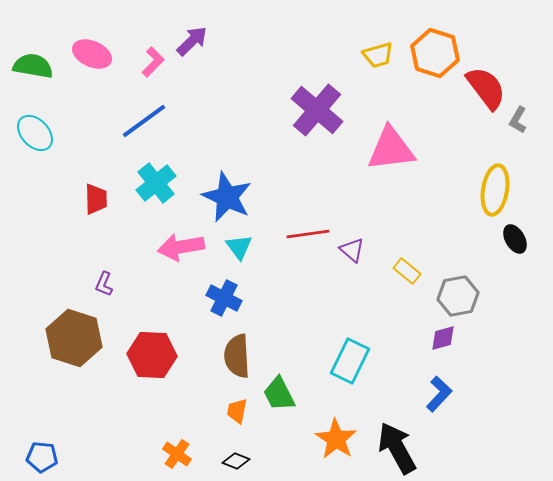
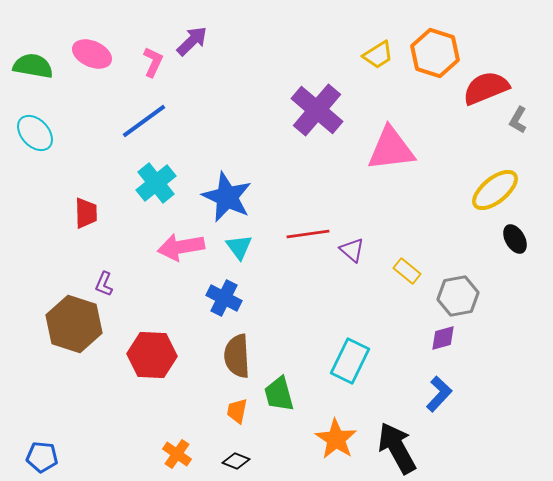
yellow trapezoid: rotated 16 degrees counterclockwise
pink L-shape: rotated 20 degrees counterclockwise
red semicircle: rotated 75 degrees counterclockwise
yellow ellipse: rotated 42 degrees clockwise
red trapezoid: moved 10 px left, 14 px down
brown hexagon: moved 14 px up
green trapezoid: rotated 12 degrees clockwise
